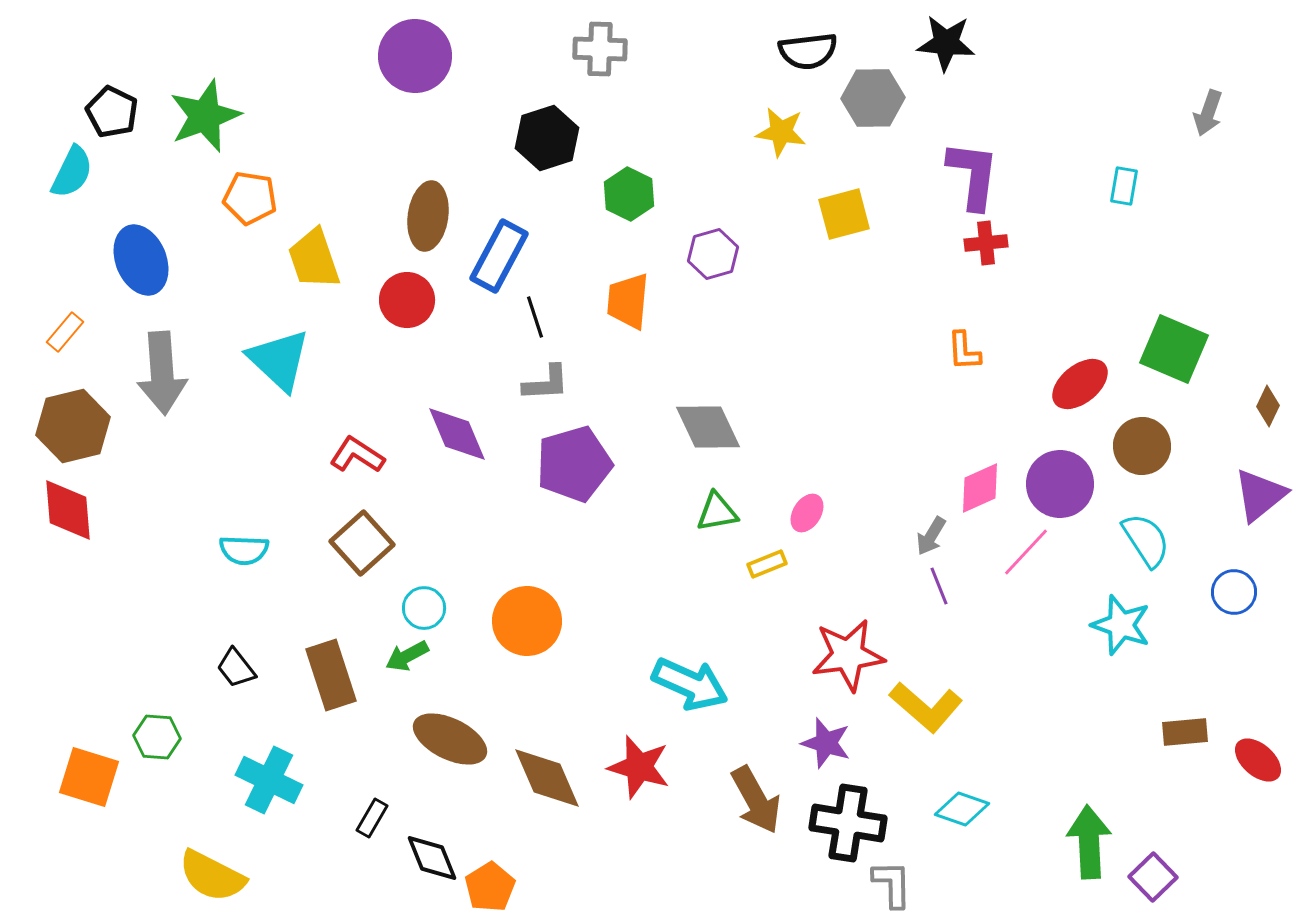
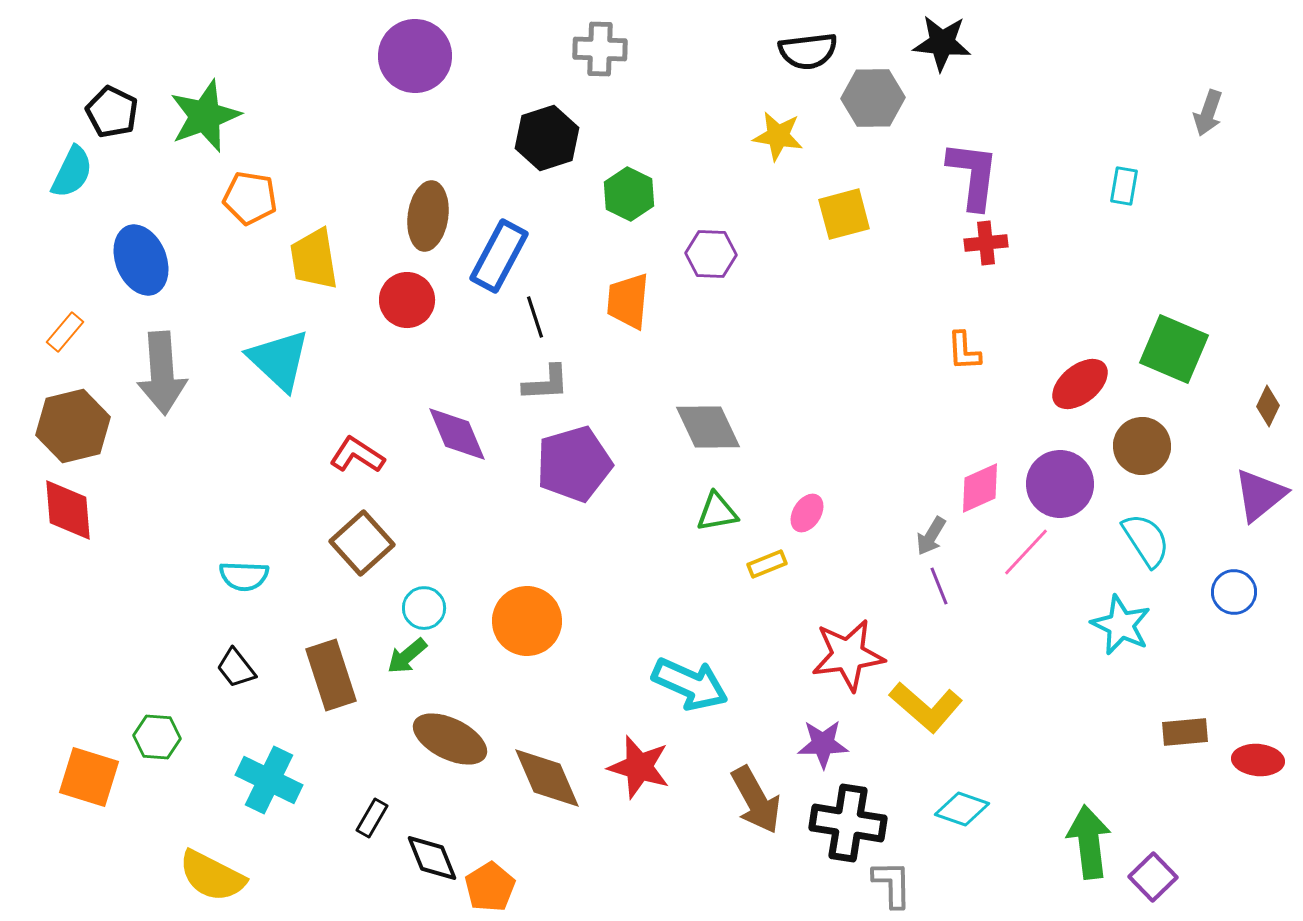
black star at (946, 43): moved 4 px left
yellow star at (781, 132): moved 3 px left, 4 px down
purple hexagon at (713, 254): moved 2 px left; rotated 18 degrees clockwise
yellow trapezoid at (314, 259): rotated 10 degrees clockwise
cyan semicircle at (244, 550): moved 26 px down
cyan star at (1121, 625): rotated 6 degrees clockwise
green arrow at (407, 656): rotated 12 degrees counterclockwise
purple star at (826, 743): moved 3 px left, 1 px down; rotated 18 degrees counterclockwise
red ellipse at (1258, 760): rotated 36 degrees counterclockwise
green arrow at (1089, 842): rotated 4 degrees counterclockwise
